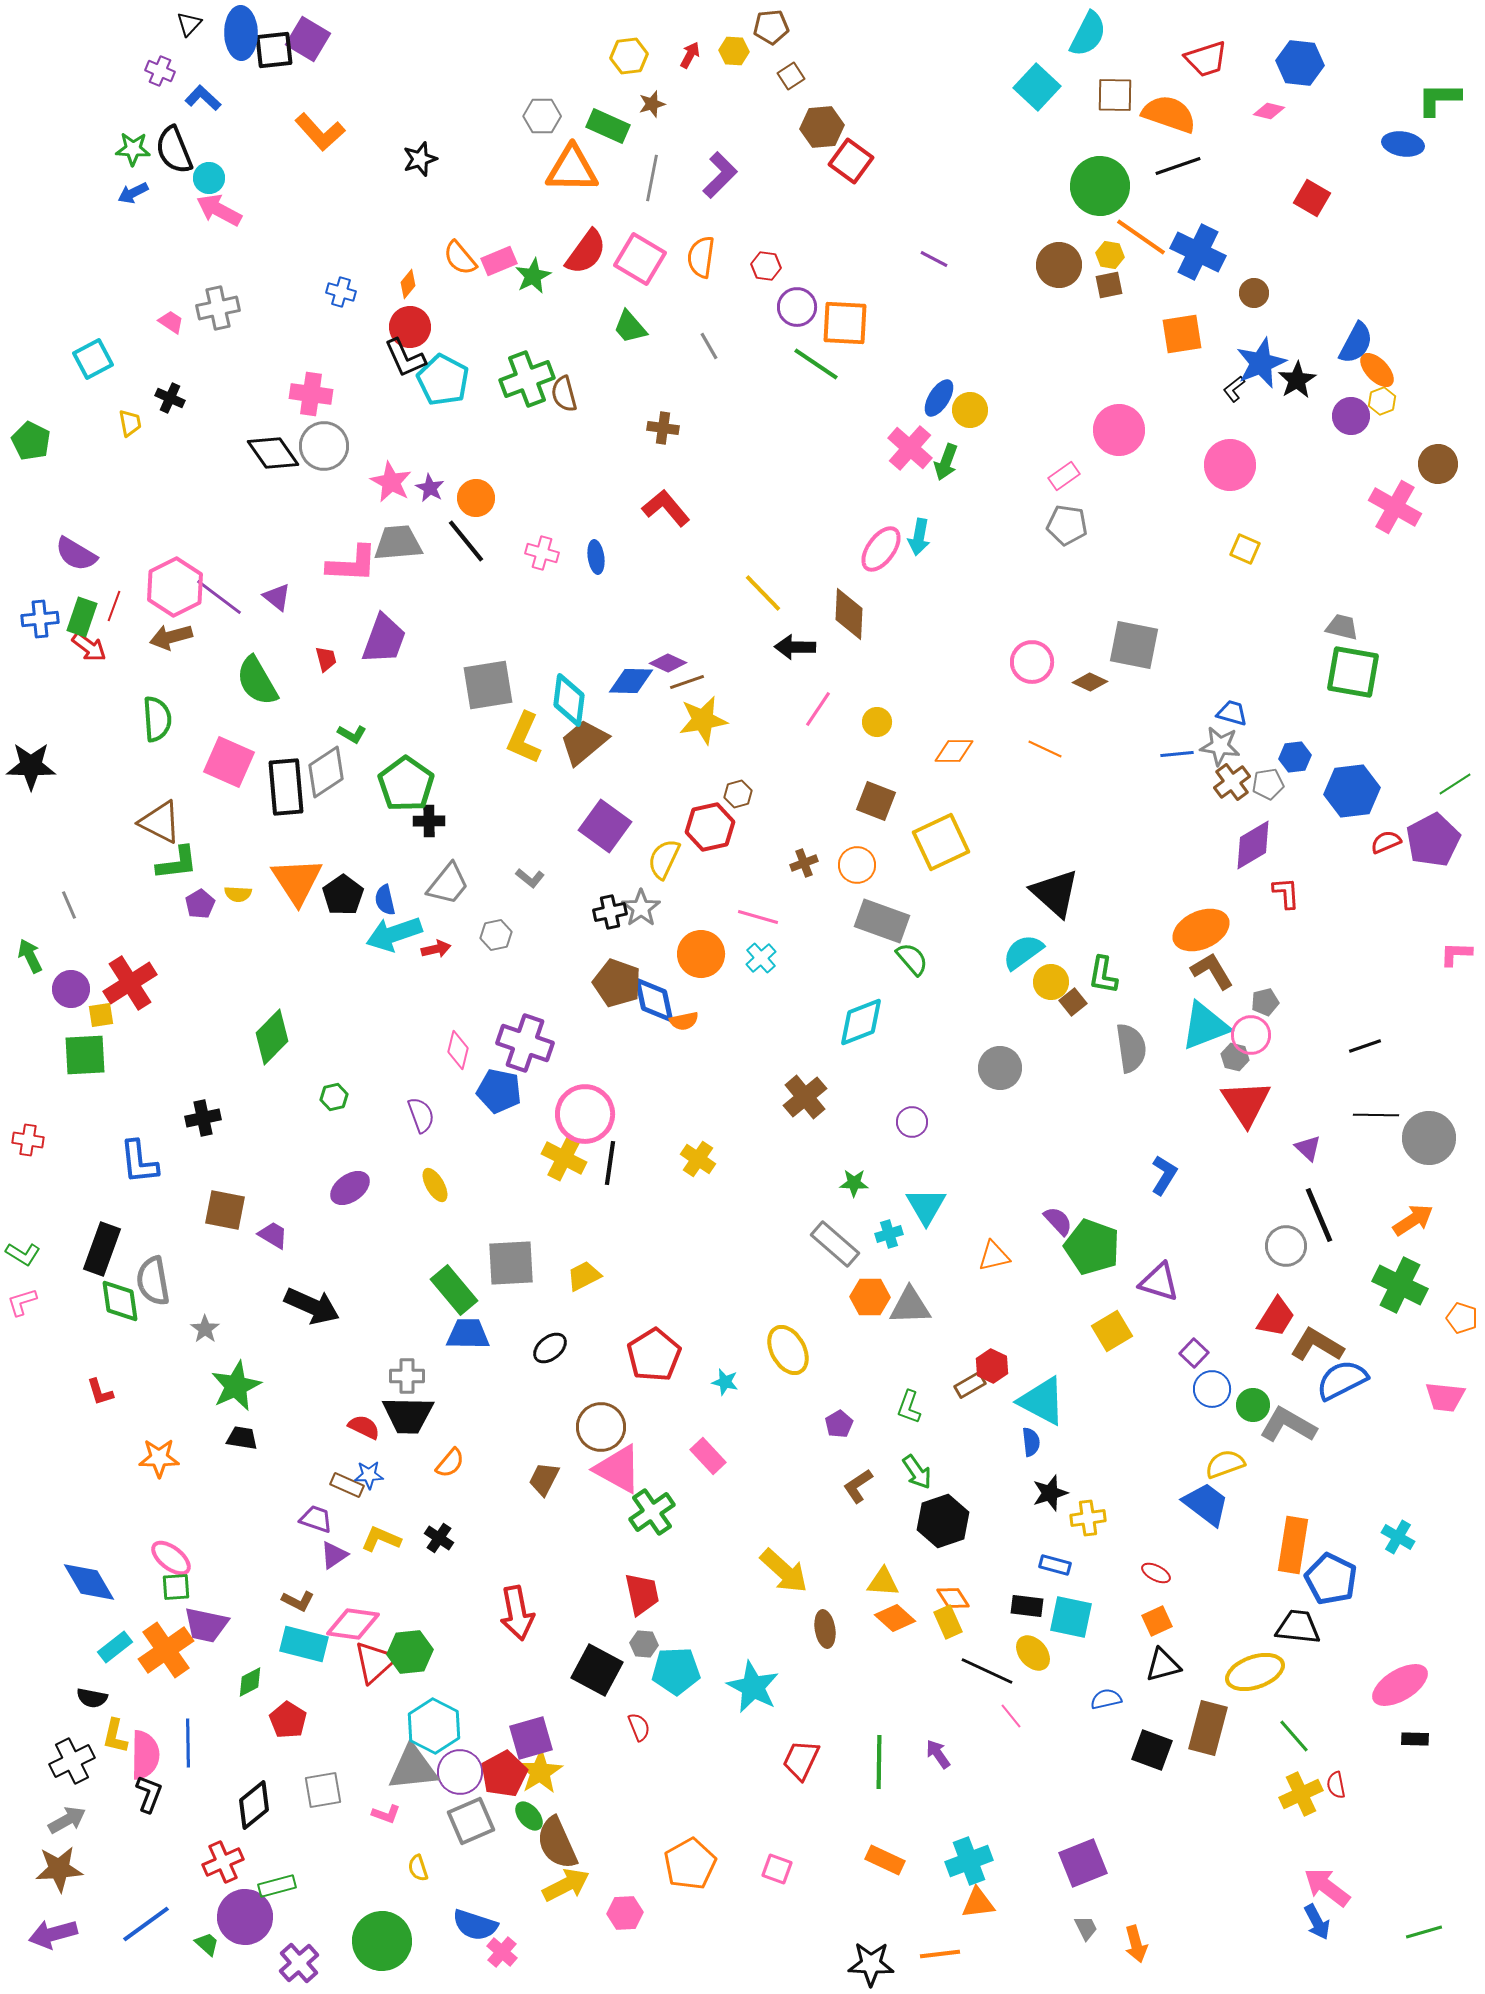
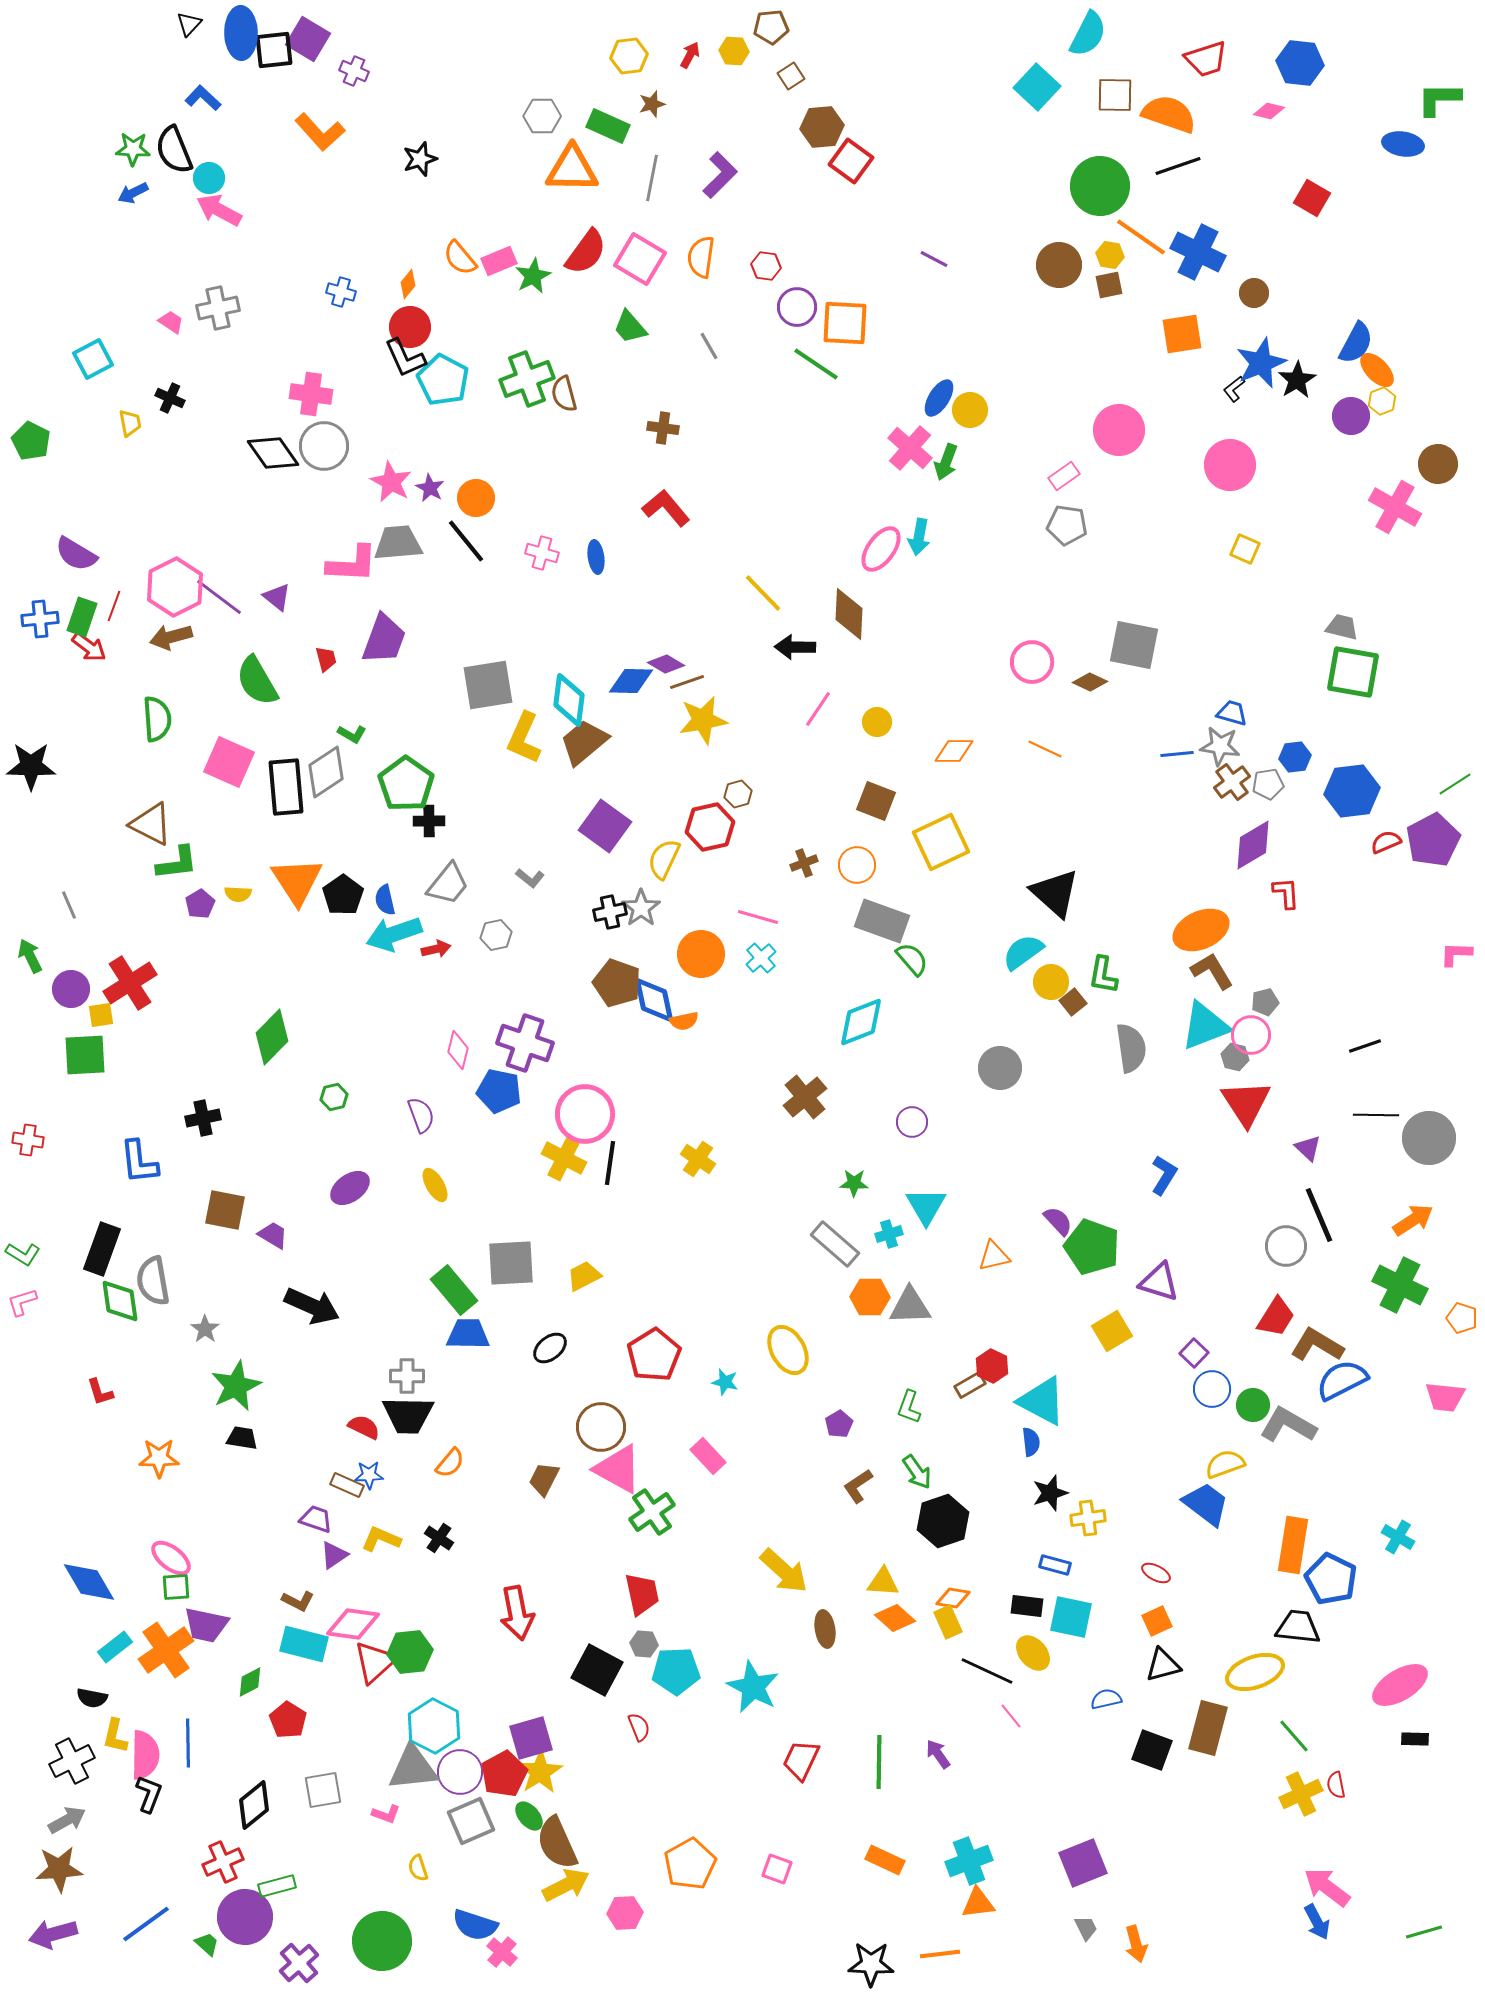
purple cross at (160, 71): moved 194 px right
purple diamond at (668, 663): moved 2 px left, 1 px down; rotated 6 degrees clockwise
brown triangle at (160, 822): moved 9 px left, 2 px down
orange diamond at (953, 1598): rotated 48 degrees counterclockwise
